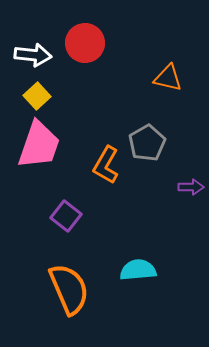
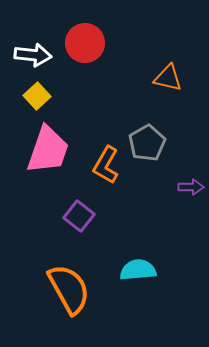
pink trapezoid: moved 9 px right, 5 px down
purple square: moved 13 px right
orange semicircle: rotated 6 degrees counterclockwise
